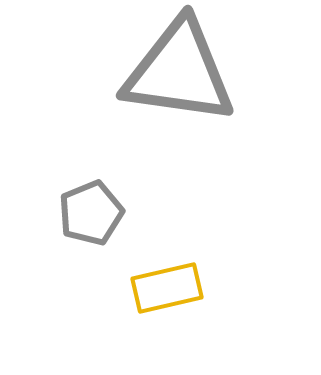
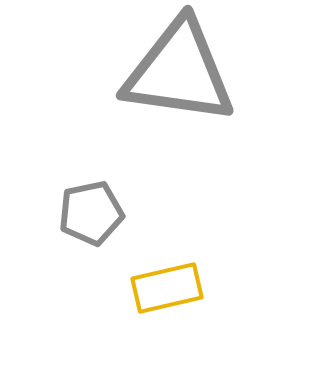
gray pentagon: rotated 10 degrees clockwise
